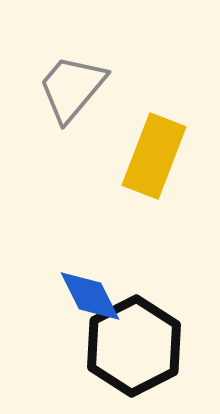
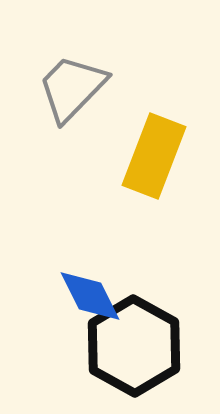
gray trapezoid: rotated 4 degrees clockwise
black hexagon: rotated 4 degrees counterclockwise
